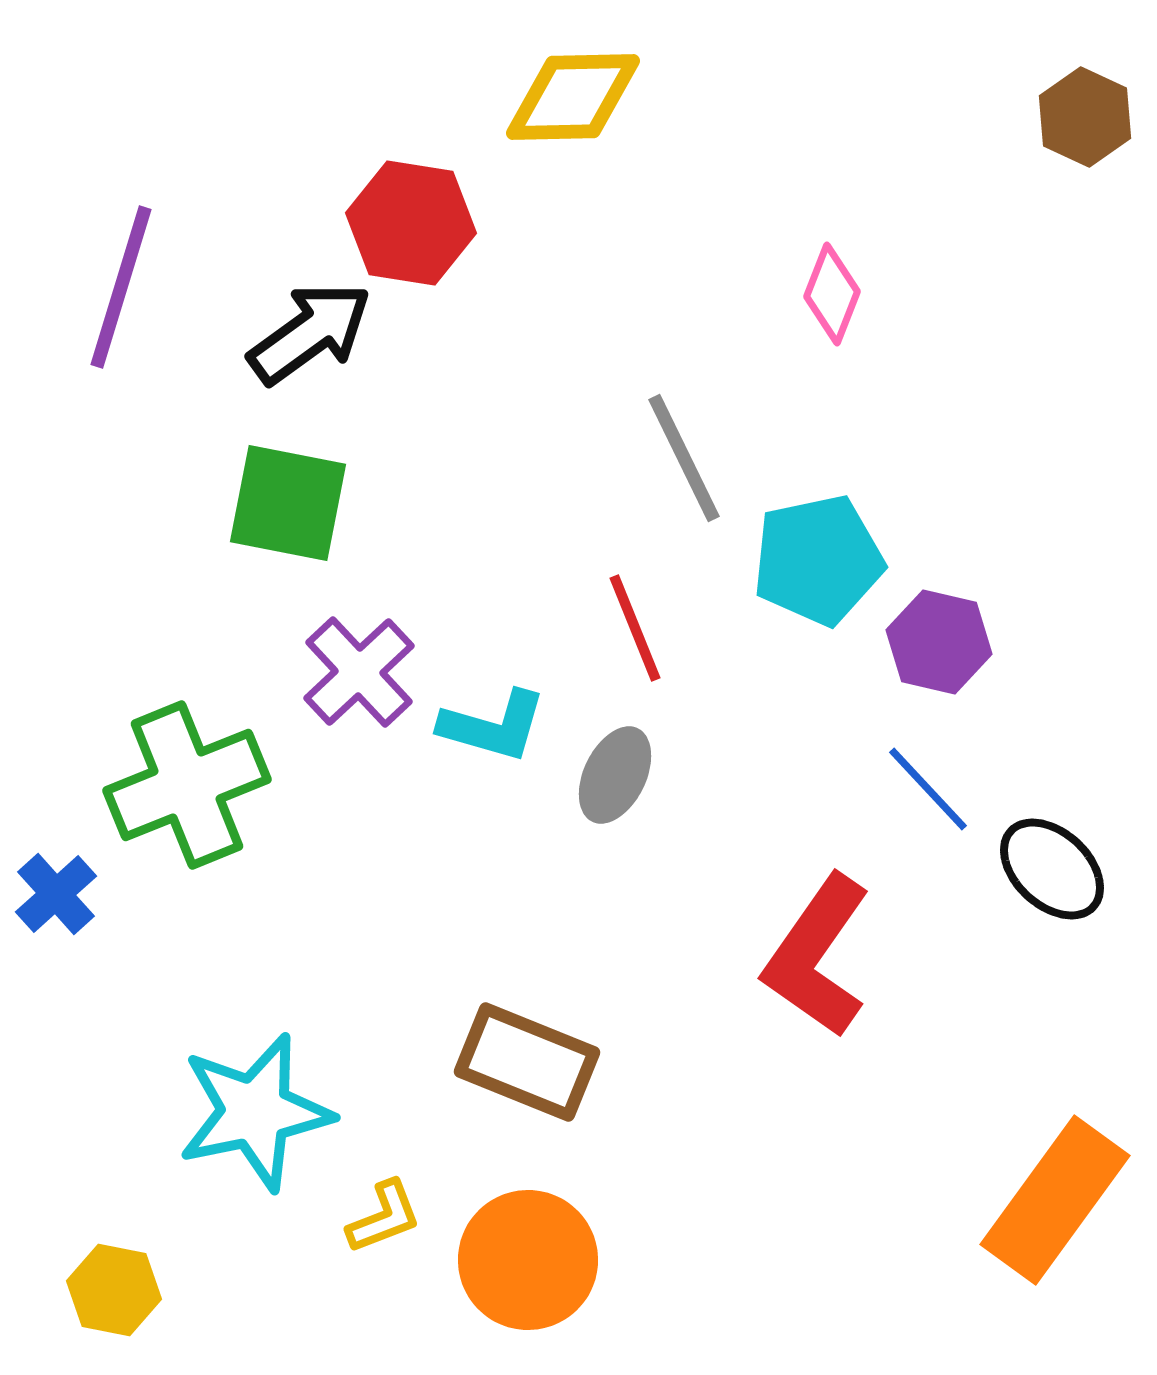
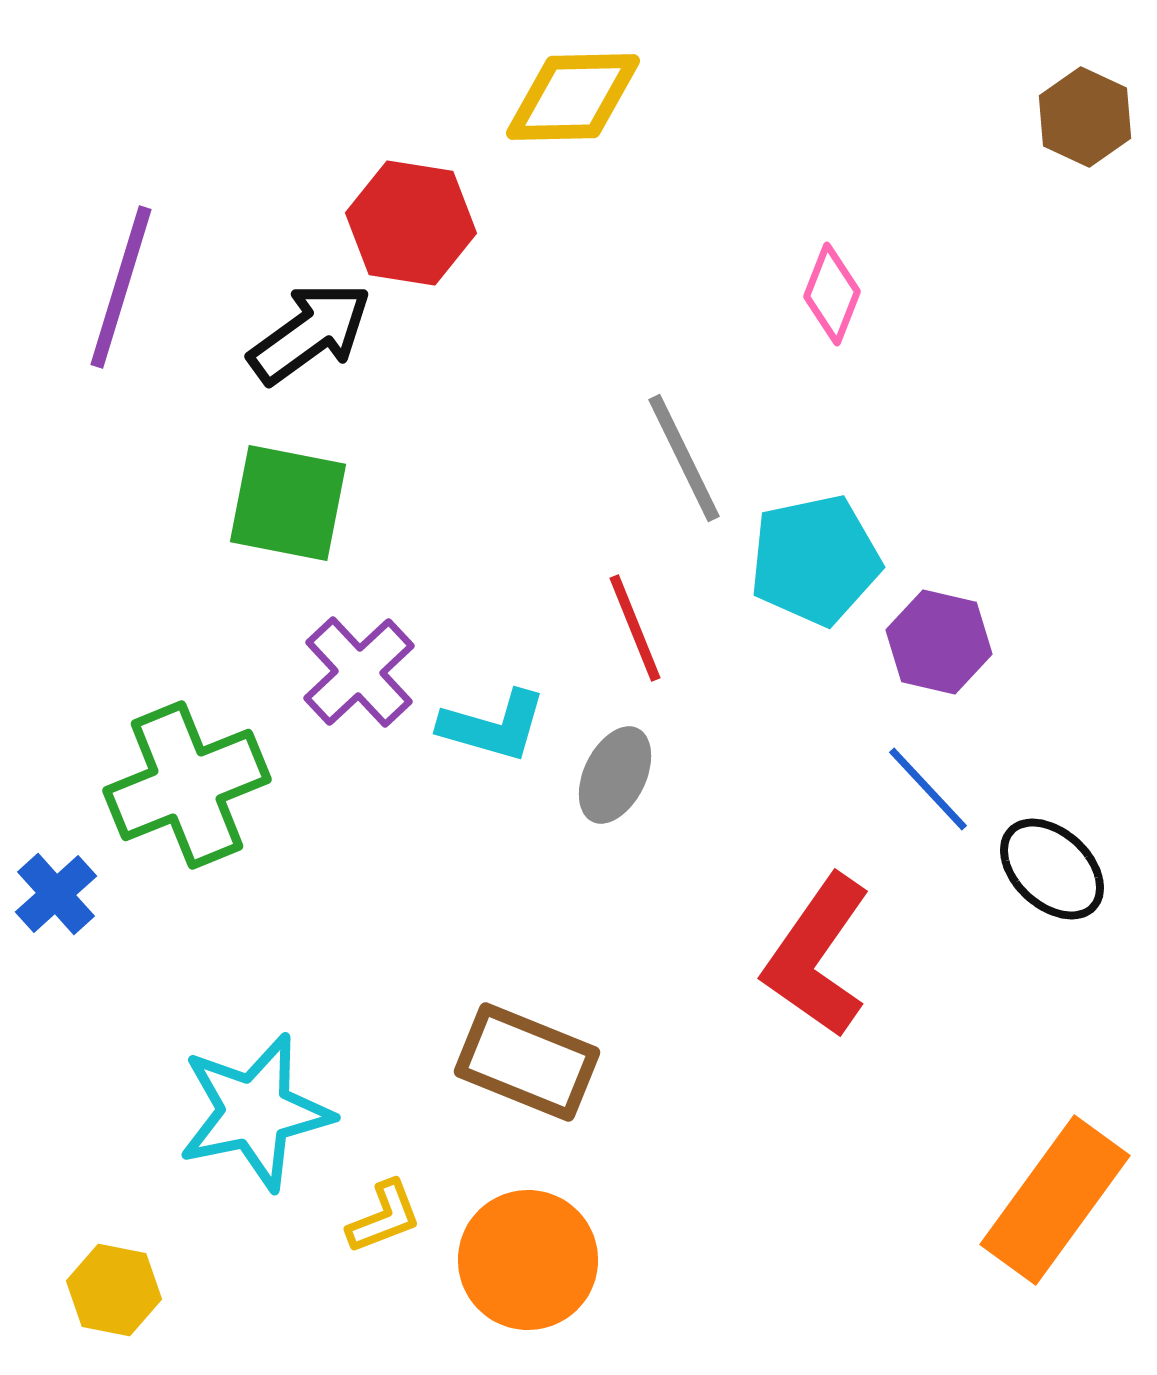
cyan pentagon: moved 3 px left
